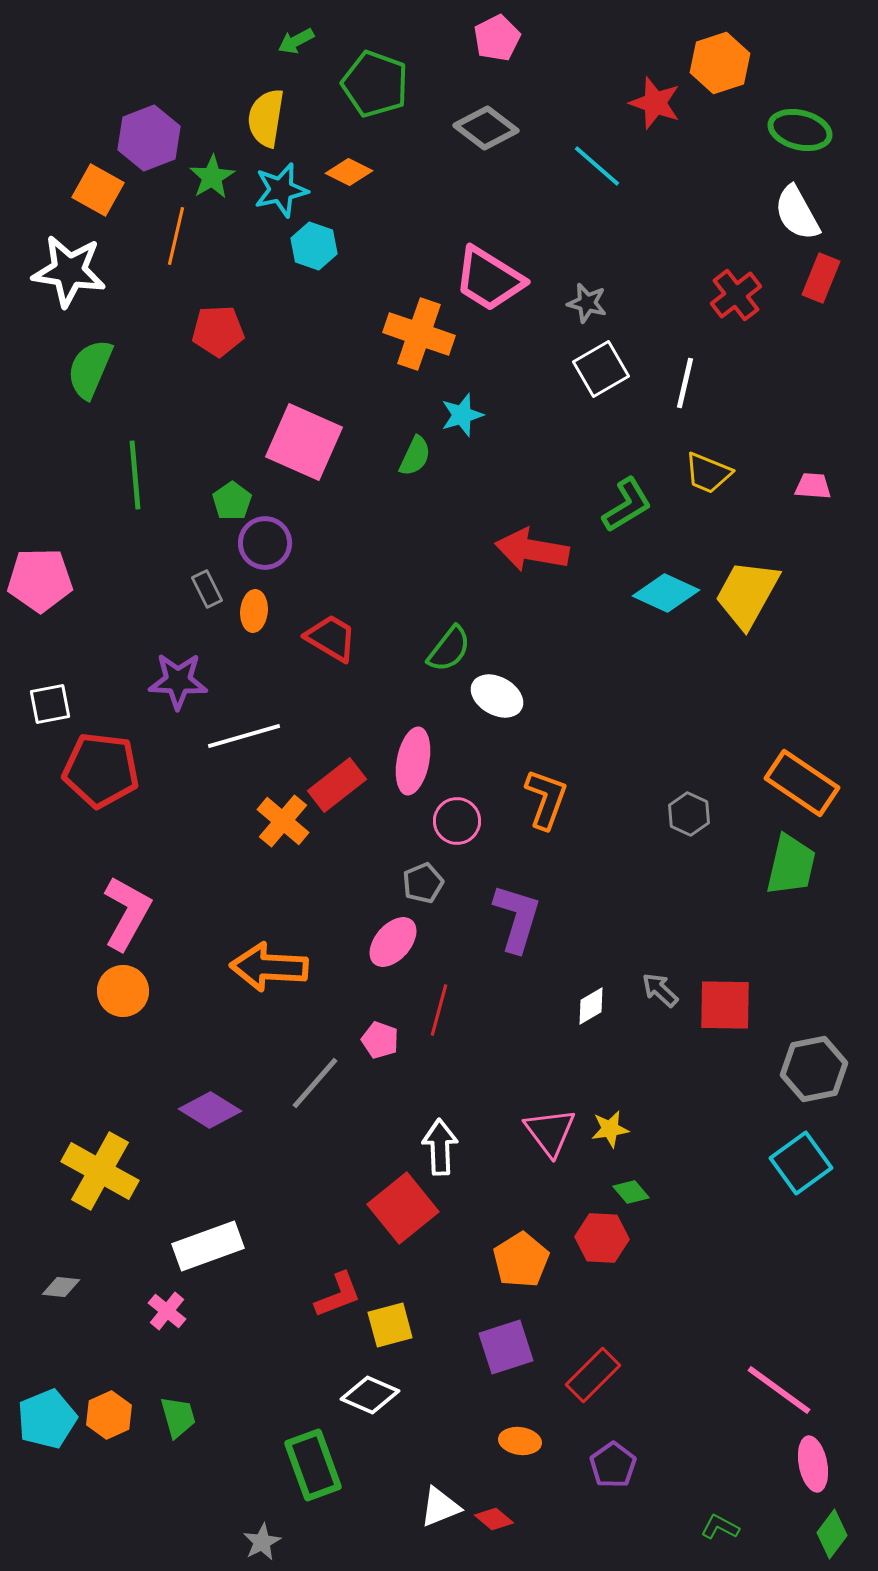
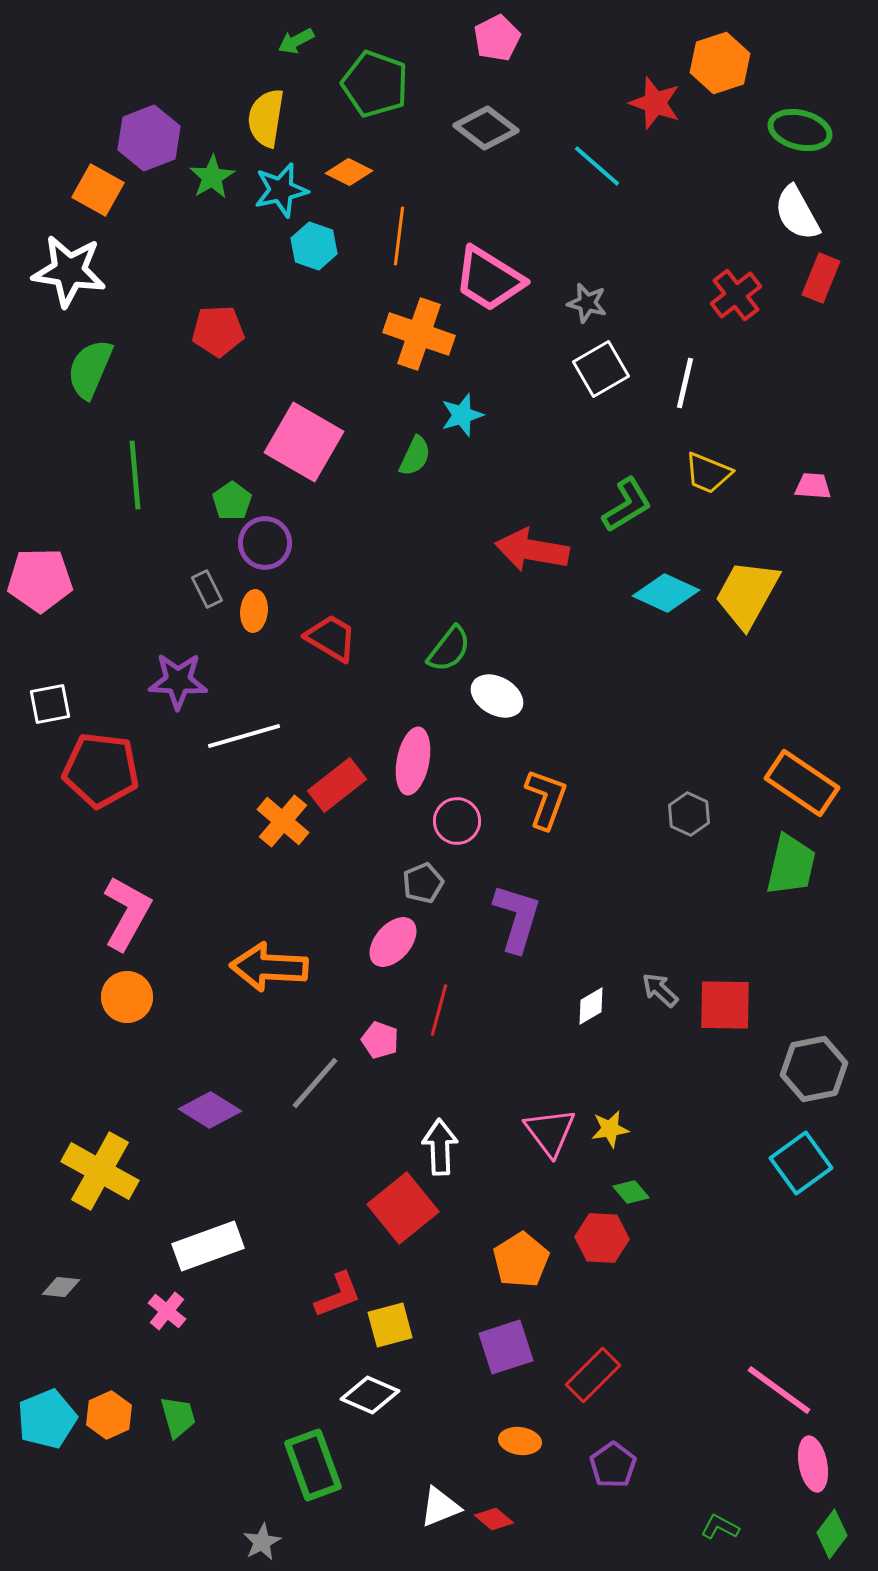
orange line at (176, 236): moved 223 px right; rotated 6 degrees counterclockwise
pink square at (304, 442): rotated 6 degrees clockwise
orange circle at (123, 991): moved 4 px right, 6 px down
